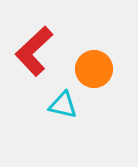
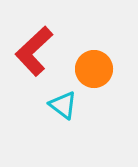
cyan triangle: rotated 24 degrees clockwise
